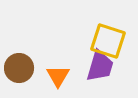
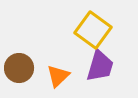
yellow square: moved 15 px left, 11 px up; rotated 18 degrees clockwise
orange triangle: rotated 15 degrees clockwise
